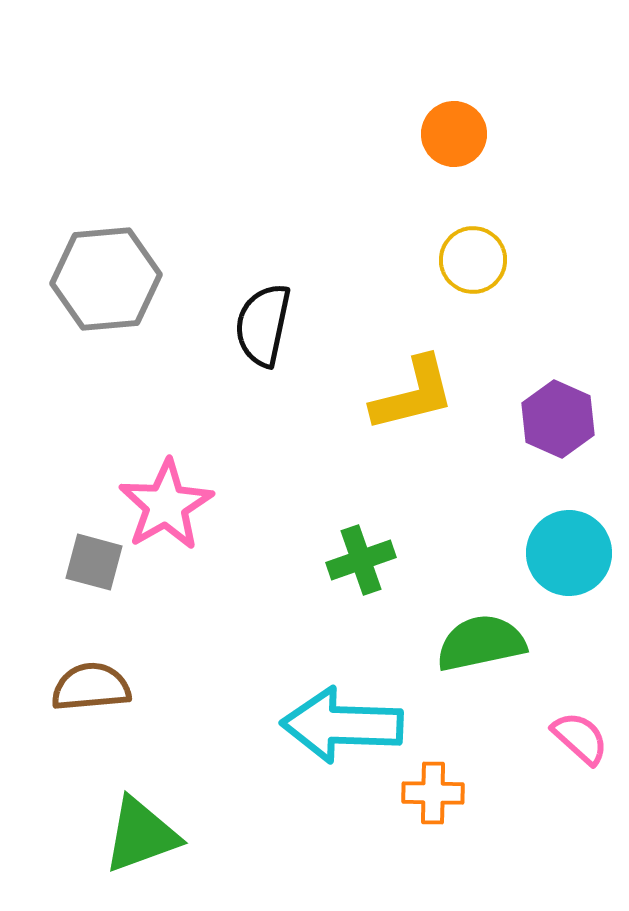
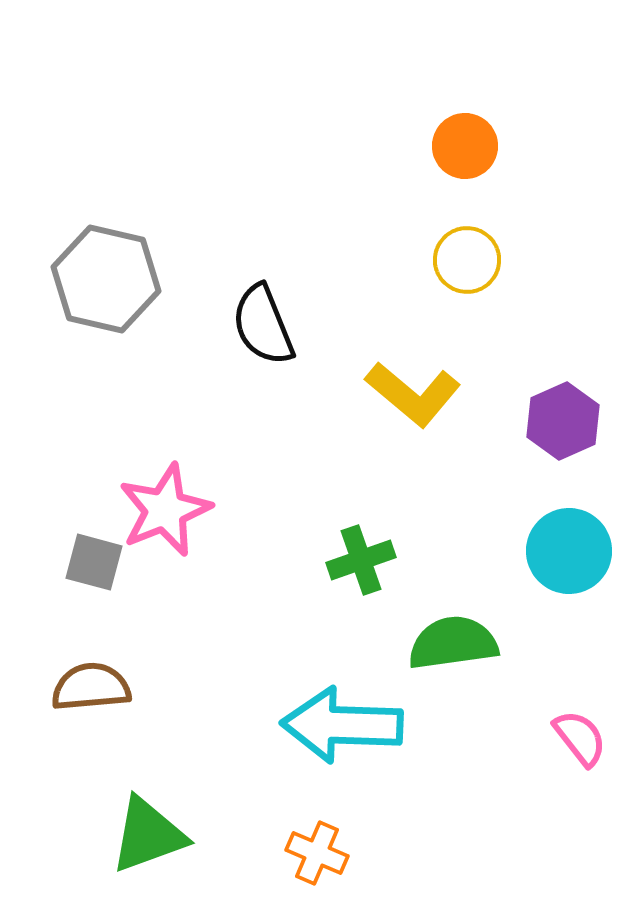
orange circle: moved 11 px right, 12 px down
yellow circle: moved 6 px left
gray hexagon: rotated 18 degrees clockwise
black semicircle: rotated 34 degrees counterclockwise
yellow L-shape: rotated 54 degrees clockwise
purple hexagon: moved 5 px right, 2 px down; rotated 12 degrees clockwise
pink star: moved 1 px left, 5 px down; rotated 8 degrees clockwise
cyan circle: moved 2 px up
green semicircle: moved 28 px left; rotated 4 degrees clockwise
pink semicircle: rotated 10 degrees clockwise
orange cross: moved 116 px left, 60 px down; rotated 22 degrees clockwise
green triangle: moved 7 px right
